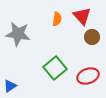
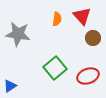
brown circle: moved 1 px right, 1 px down
